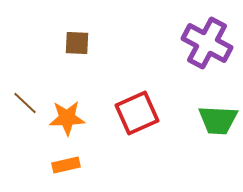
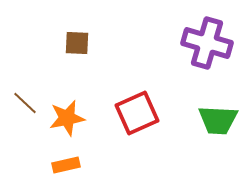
purple cross: rotated 12 degrees counterclockwise
orange star: rotated 9 degrees counterclockwise
